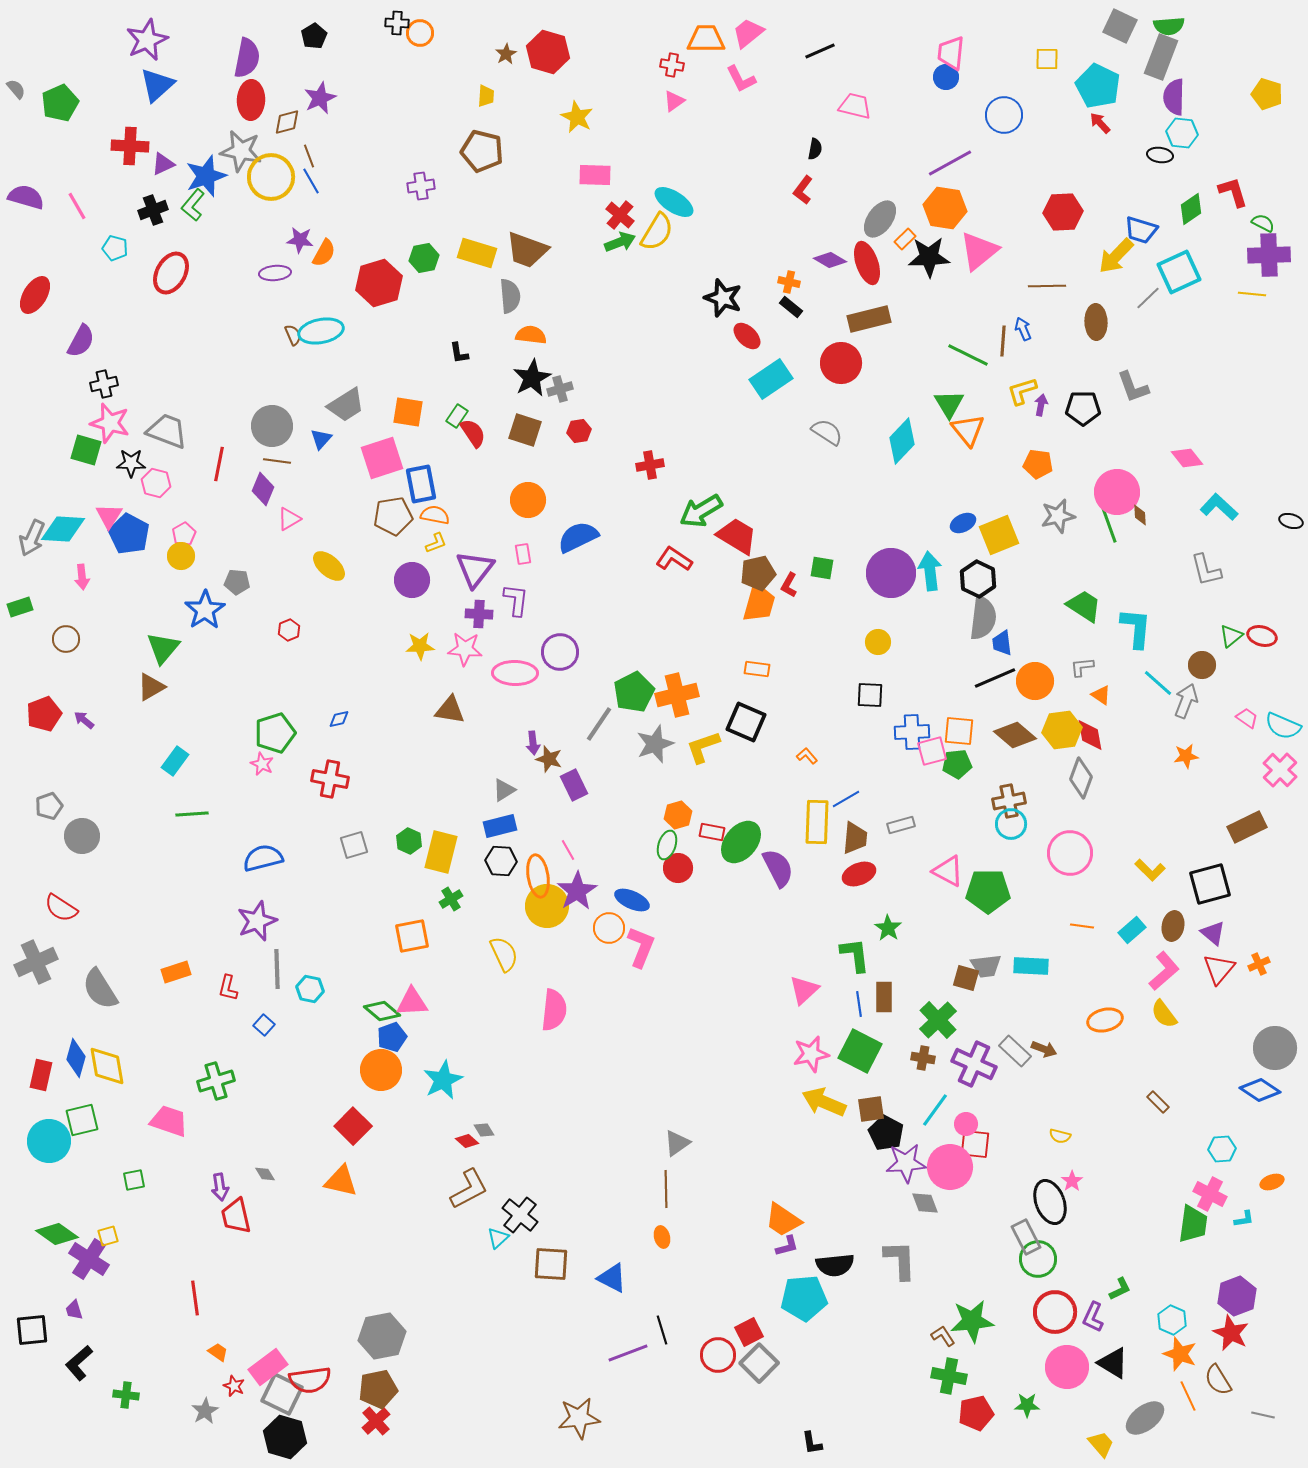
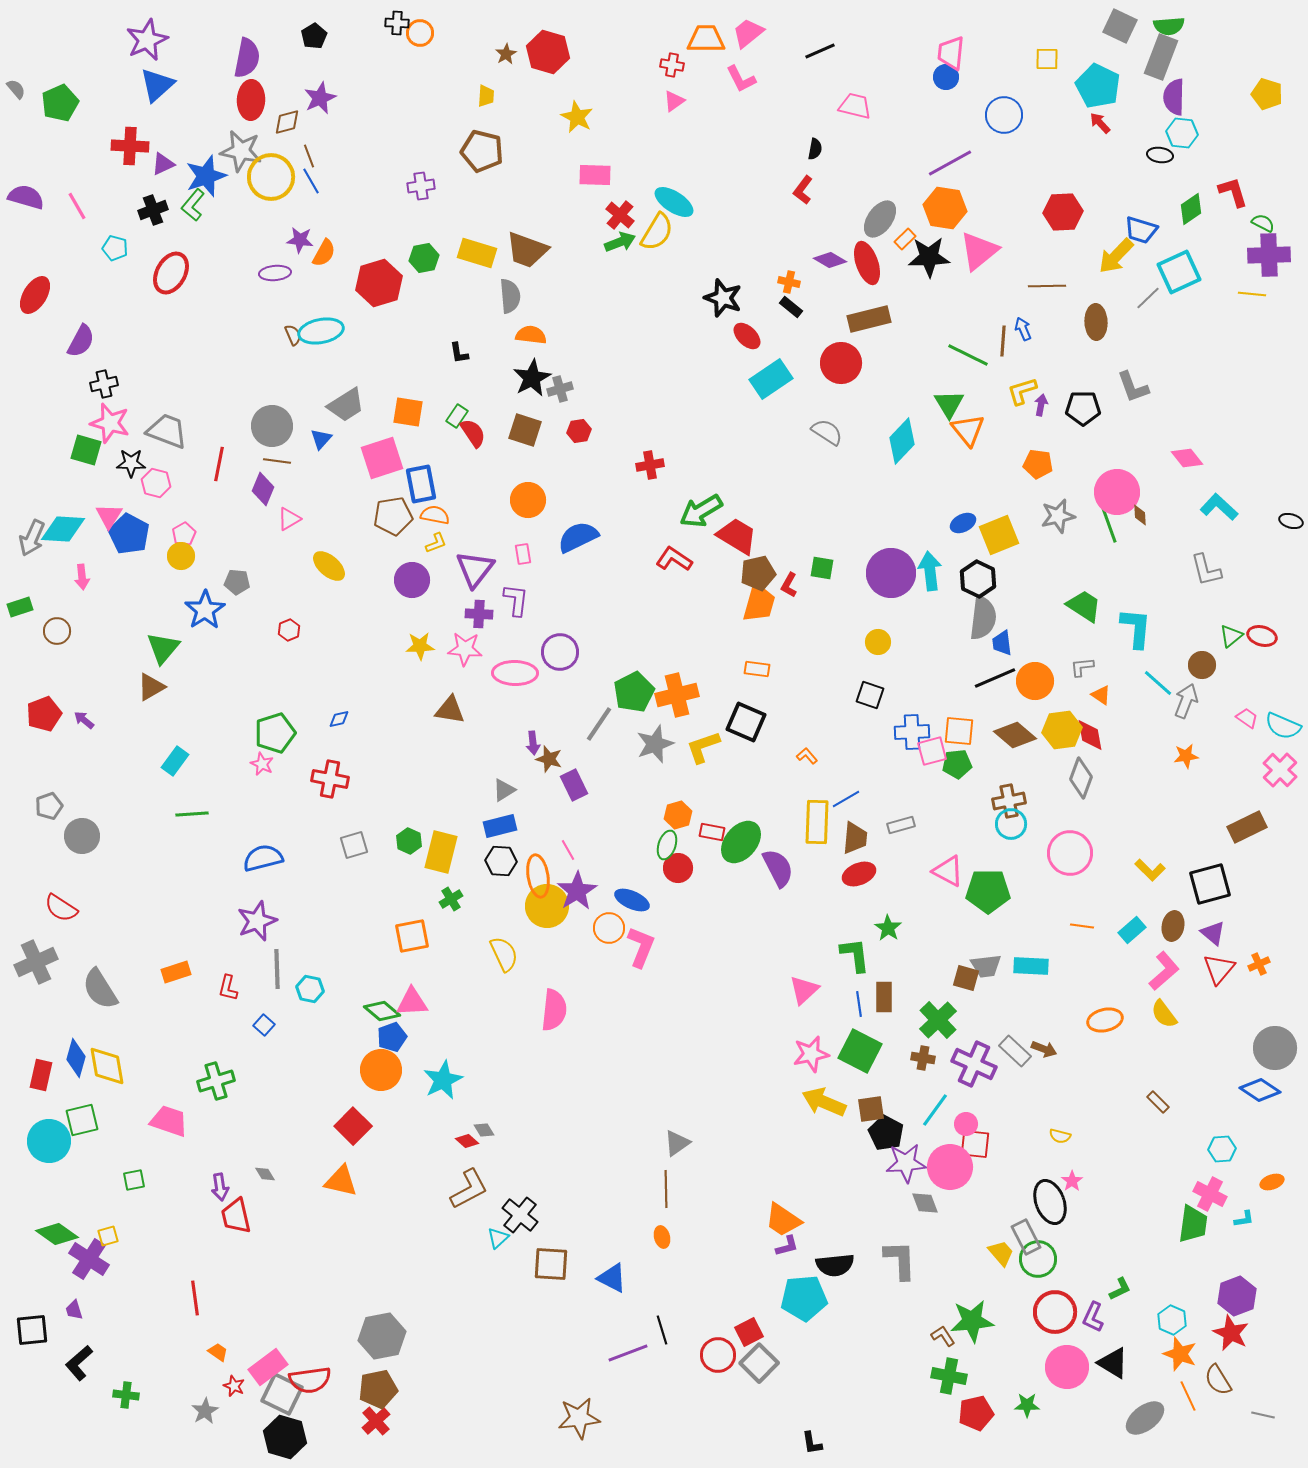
brown circle at (66, 639): moved 9 px left, 8 px up
black square at (870, 695): rotated 16 degrees clockwise
yellow trapezoid at (1101, 1444): moved 100 px left, 191 px up
